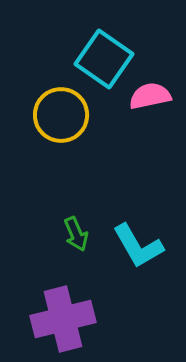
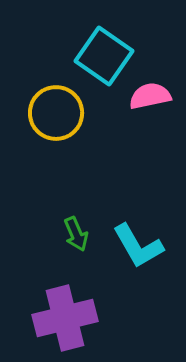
cyan square: moved 3 px up
yellow circle: moved 5 px left, 2 px up
purple cross: moved 2 px right, 1 px up
